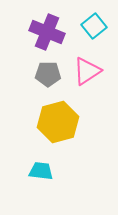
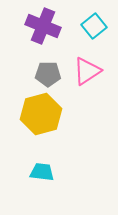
purple cross: moved 4 px left, 6 px up
yellow hexagon: moved 17 px left, 8 px up
cyan trapezoid: moved 1 px right, 1 px down
